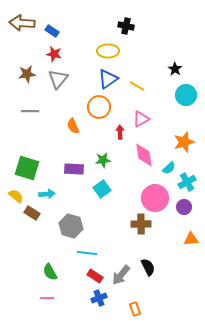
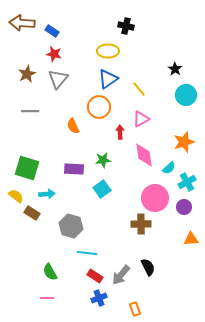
brown star: rotated 18 degrees counterclockwise
yellow line: moved 2 px right, 3 px down; rotated 21 degrees clockwise
